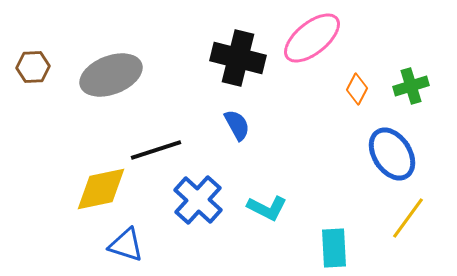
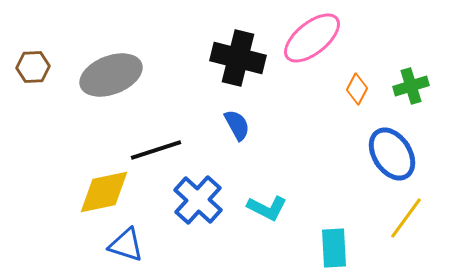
yellow diamond: moved 3 px right, 3 px down
yellow line: moved 2 px left
